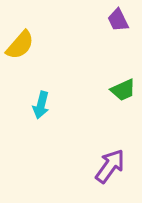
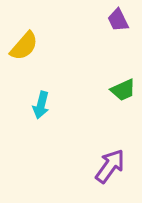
yellow semicircle: moved 4 px right, 1 px down
